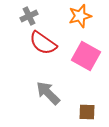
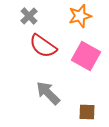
gray cross: rotated 18 degrees counterclockwise
red semicircle: moved 3 px down
